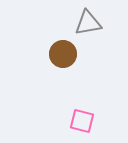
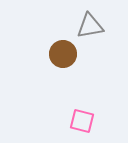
gray triangle: moved 2 px right, 3 px down
